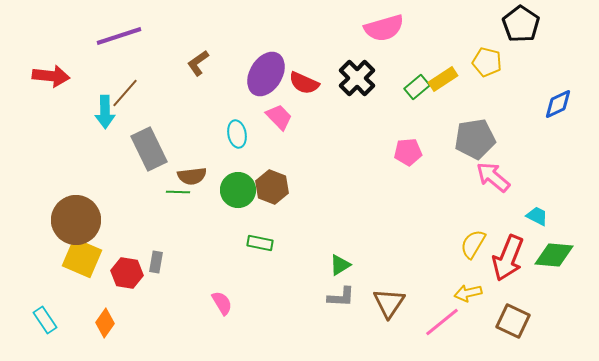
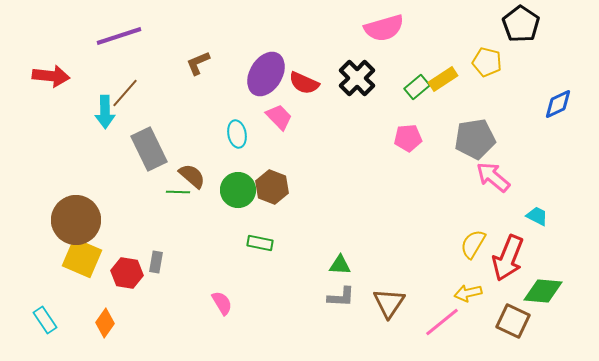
brown L-shape at (198, 63): rotated 12 degrees clockwise
pink pentagon at (408, 152): moved 14 px up
brown semicircle at (192, 176): rotated 132 degrees counterclockwise
green diamond at (554, 255): moved 11 px left, 36 px down
green triangle at (340, 265): rotated 35 degrees clockwise
